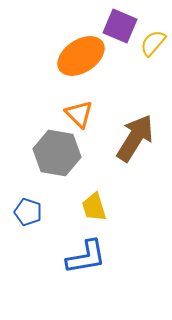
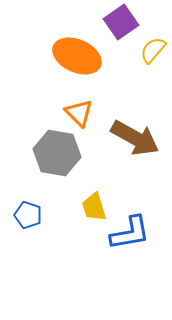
purple square: moved 1 px right, 4 px up; rotated 32 degrees clockwise
yellow semicircle: moved 7 px down
orange ellipse: moved 4 px left; rotated 57 degrees clockwise
orange triangle: moved 1 px up
brown arrow: rotated 87 degrees clockwise
blue pentagon: moved 3 px down
blue L-shape: moved 44 px right, 24 px up
